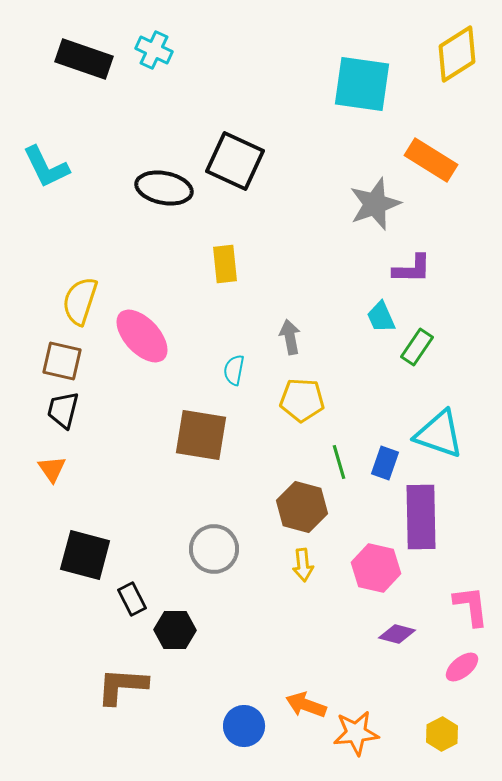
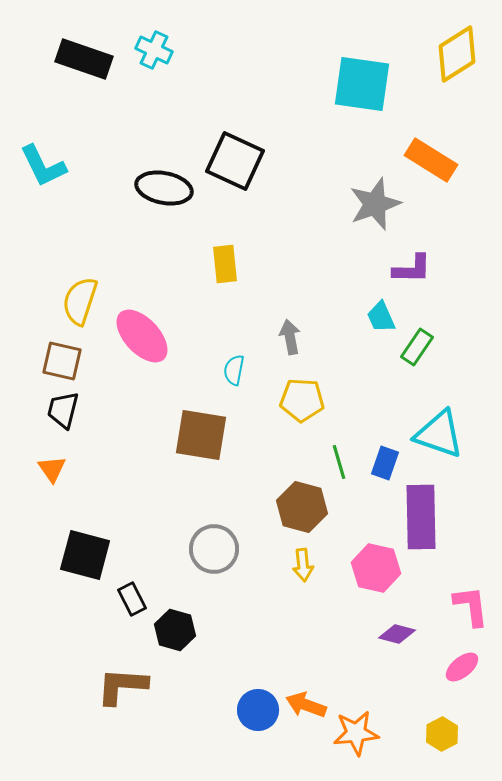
cyan L-shape at (46, 167): moved 3 px left, 1 px up
black hexagon at (175, 630): rotated 15 degrees clockwise
blue circle at (244, 726): moved 14 px right, 16 px up
